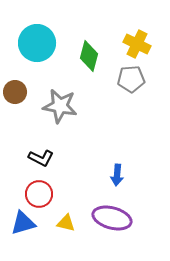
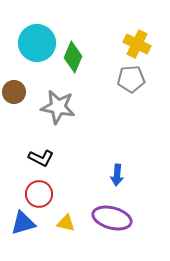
green diamond: moved 16 px left, 1 px down; rotated 8 degrees clockwise
brown circle: moved 1 px left
gray star: moved 2 px left, 1 px down
